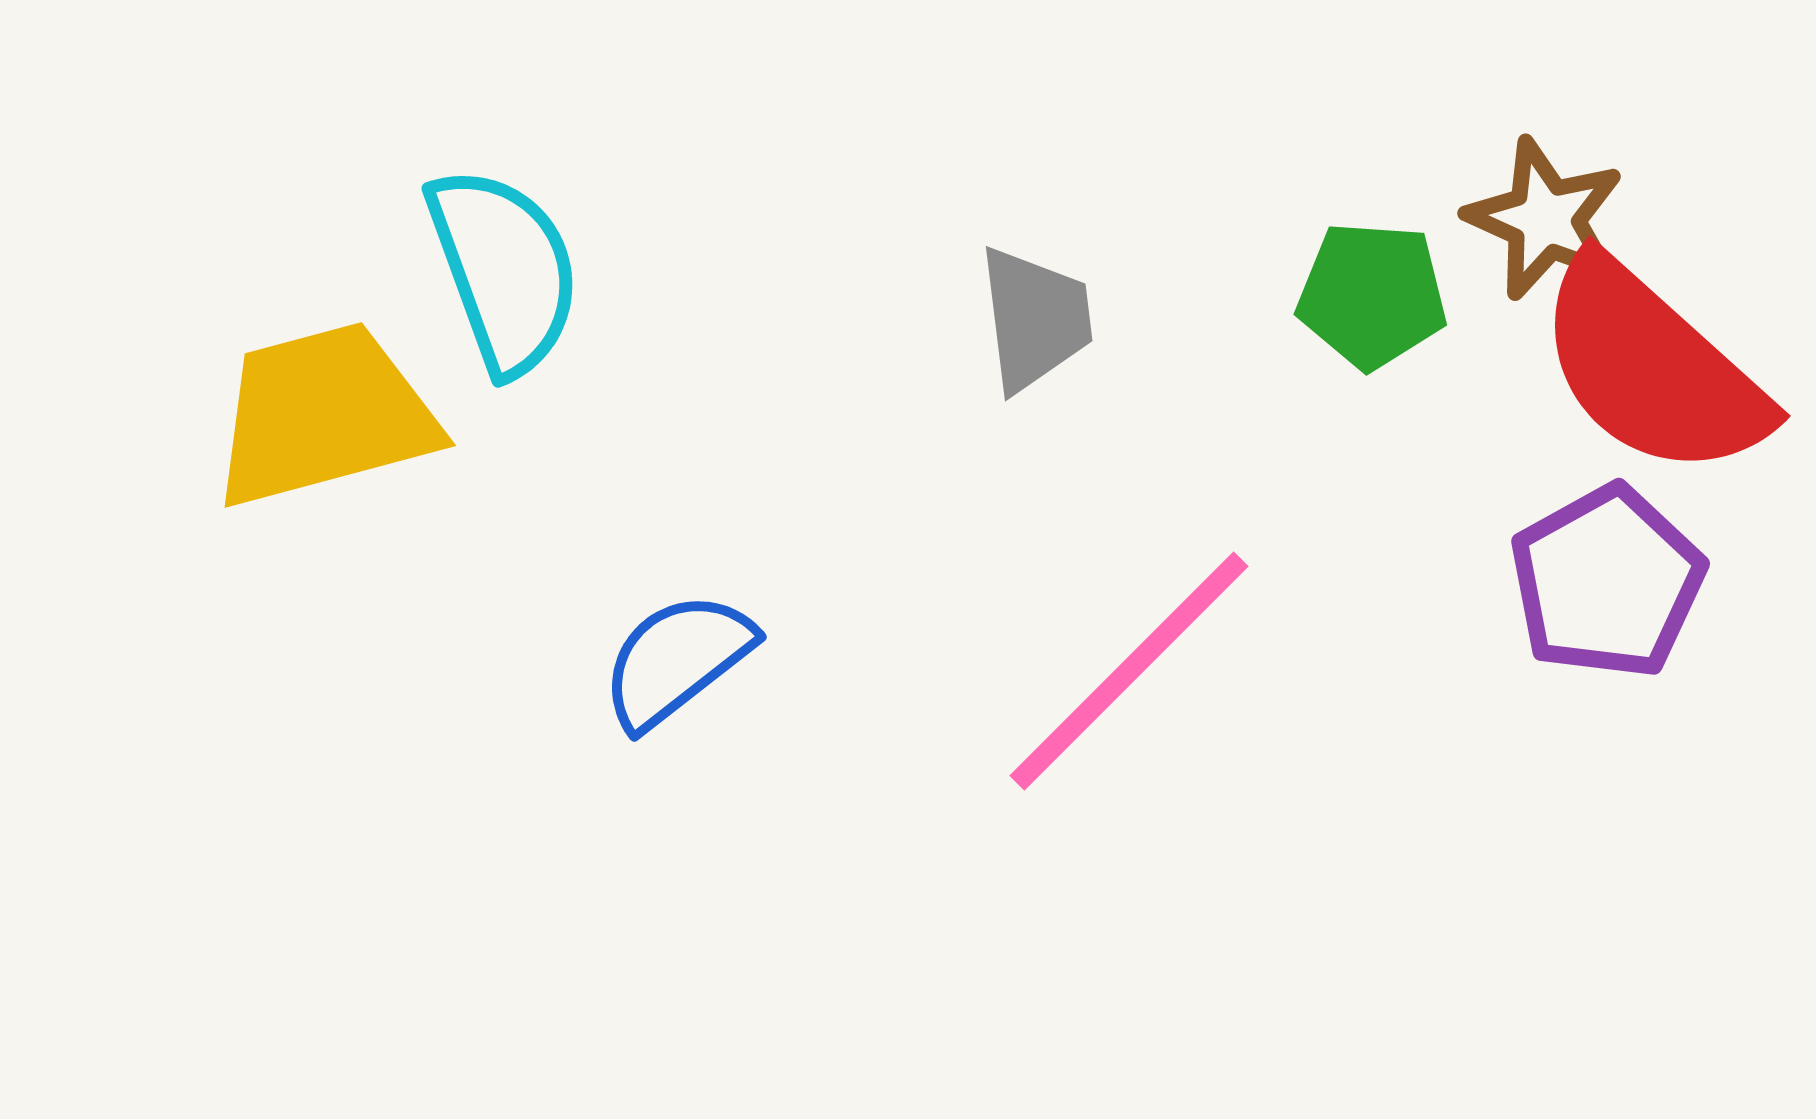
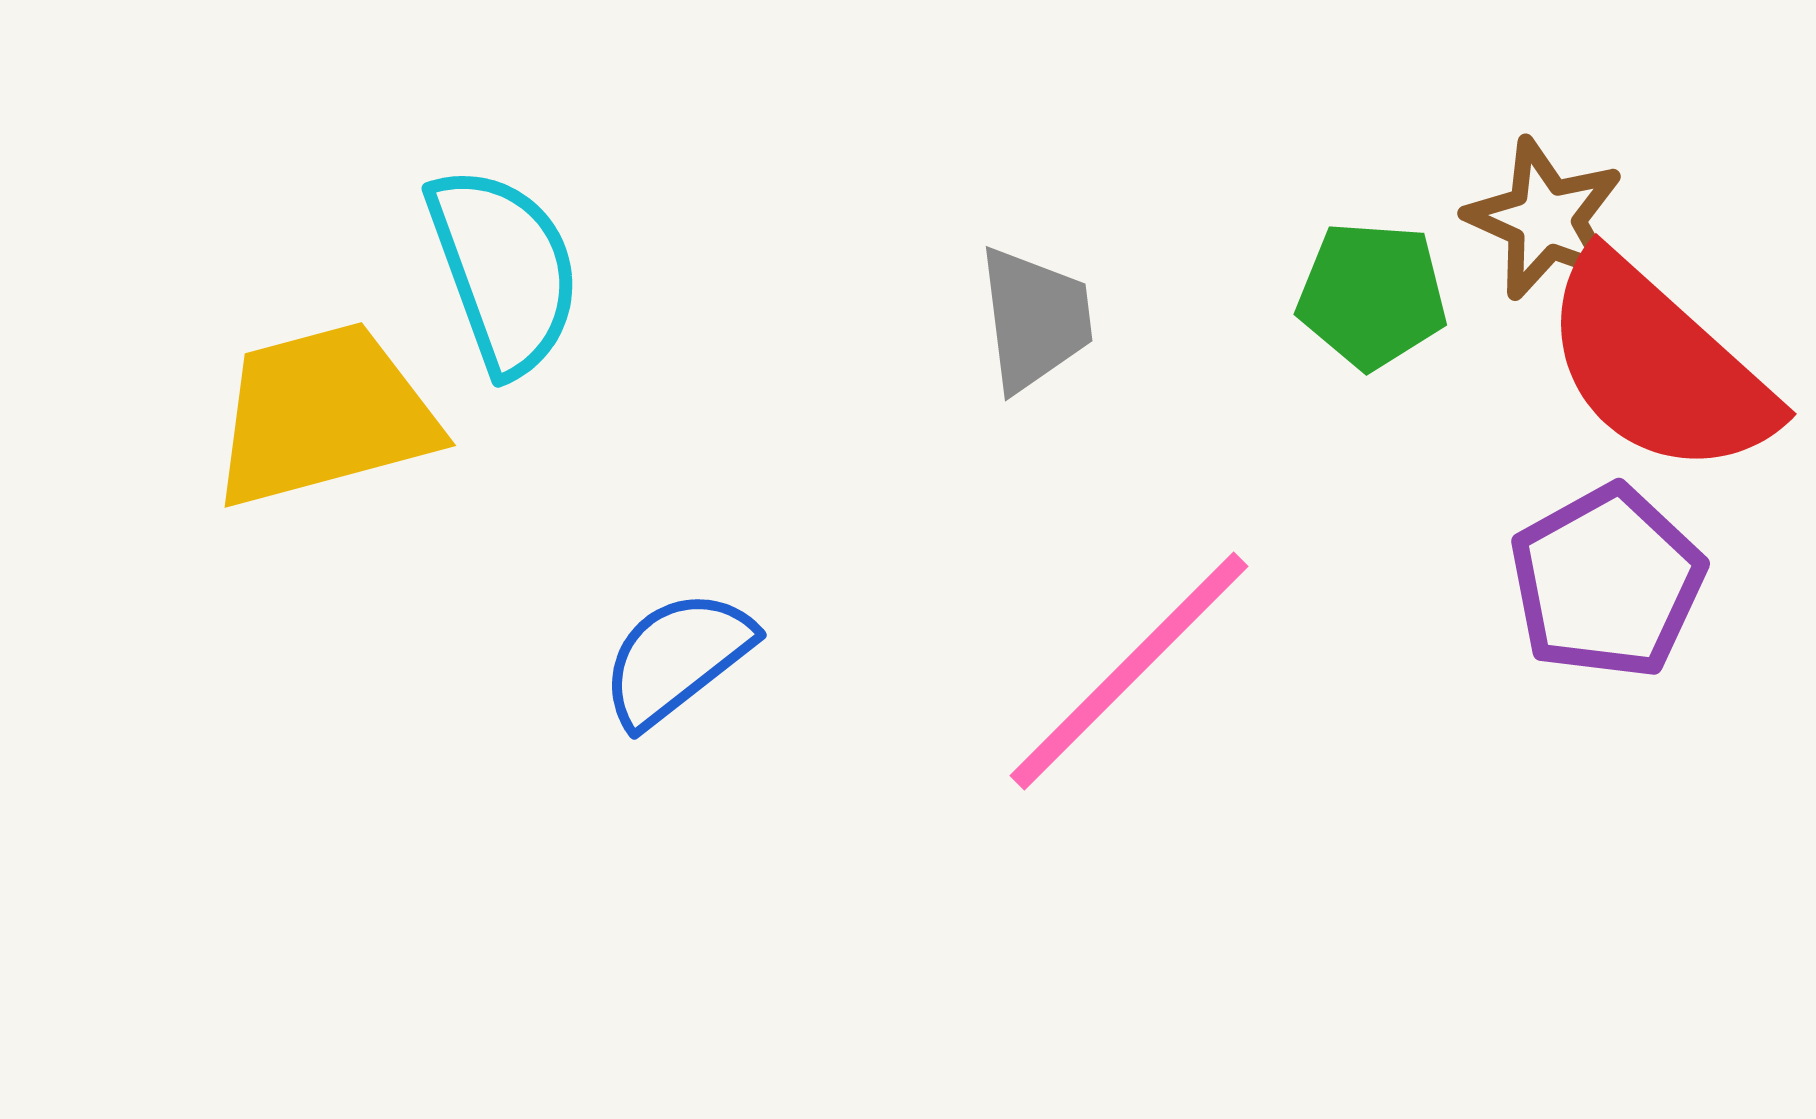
red semicircle: moved 6 px right, 2 px up
blue semicircle: moved 2 px up
